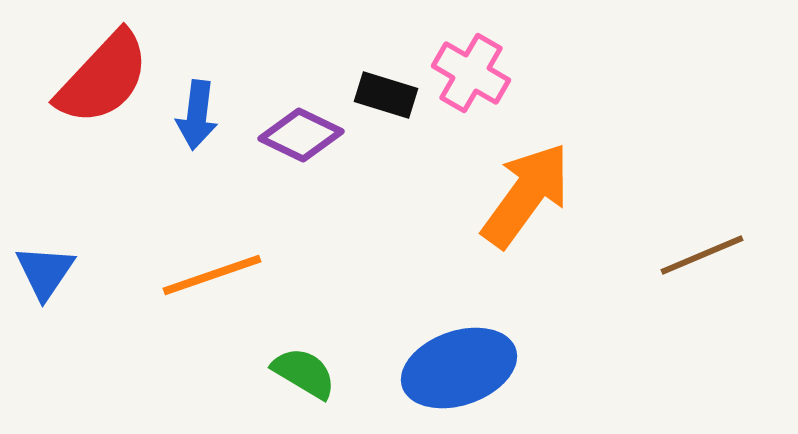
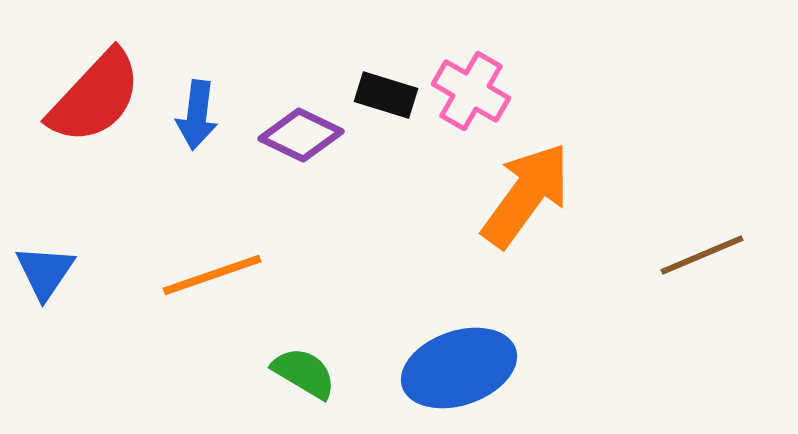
pink cross: moved 18 px down
red semicircle: moved 8 px left, 19 px down
